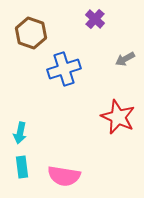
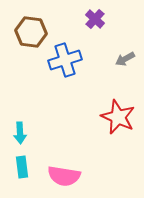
brown hexagon: moved 1 px up; rotated 12 degrees counterclockwise
blue cross: moved 1 px right, 9 px up
cyan arrow: rotated 15 degrees counterclockwise
